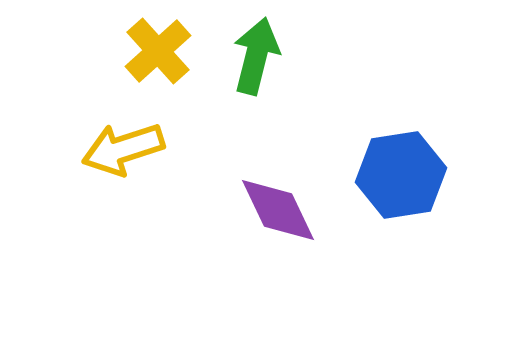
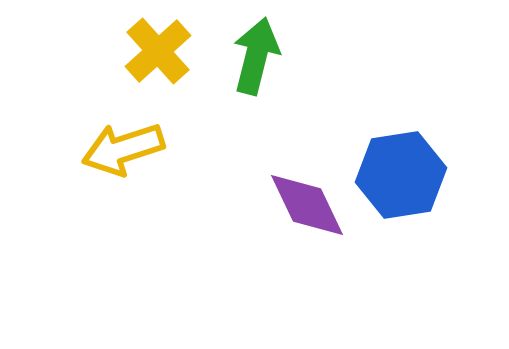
purple diamond: moved 29 px right, 5 px up
